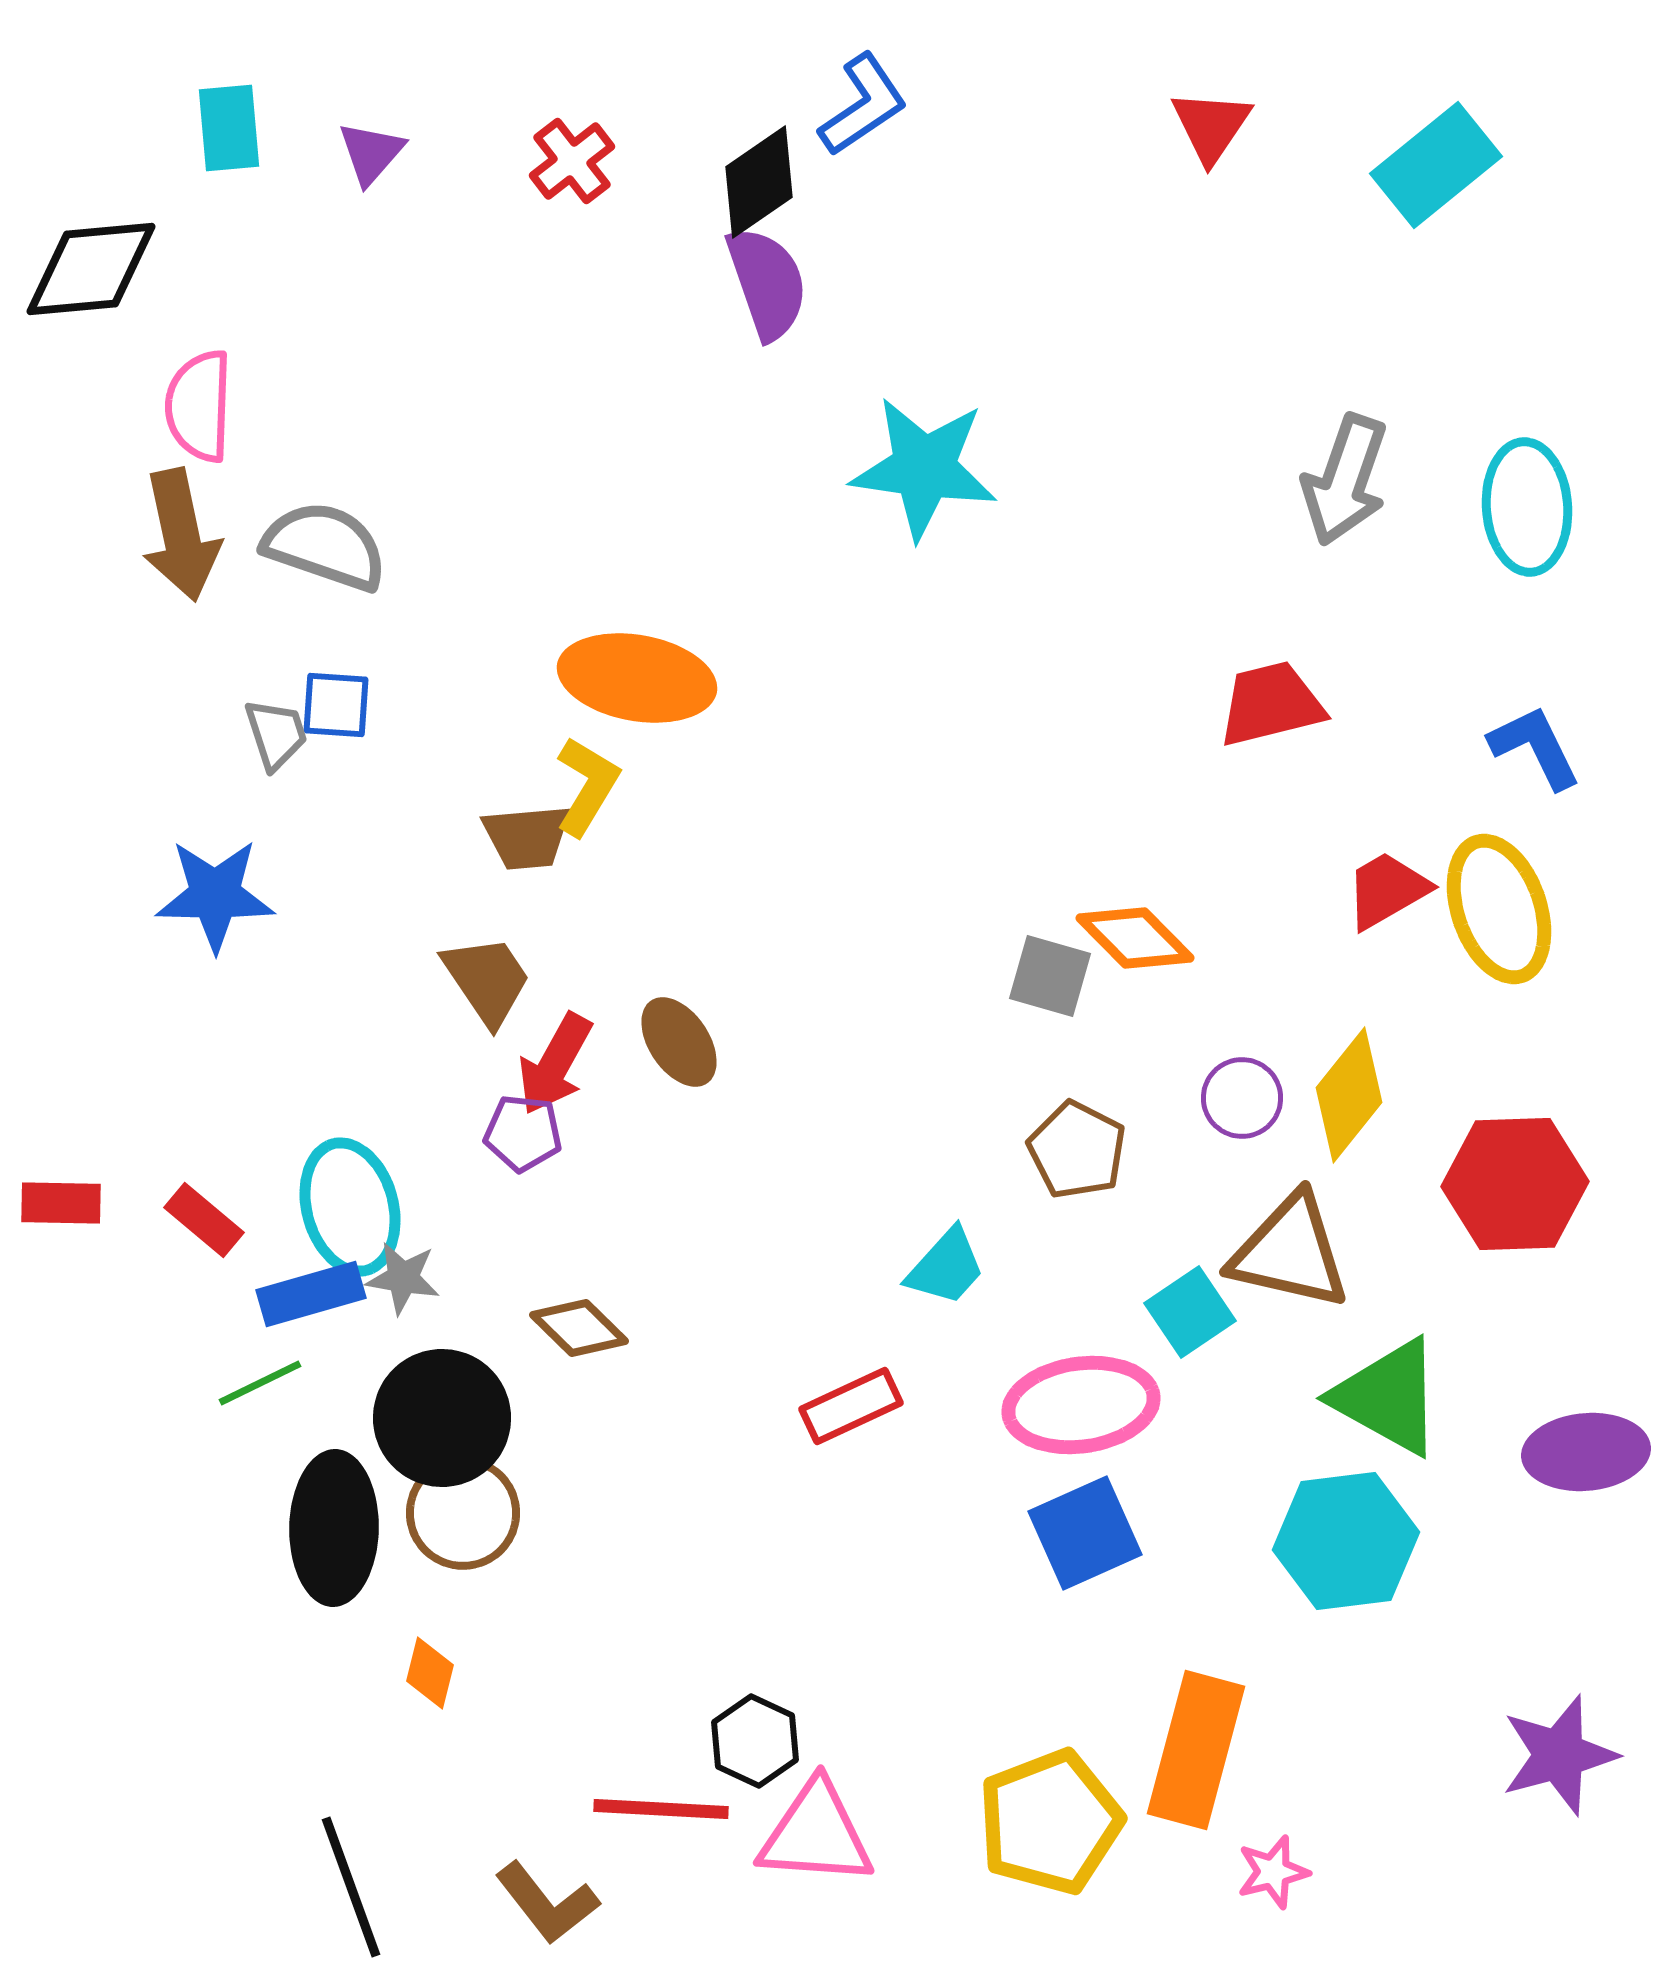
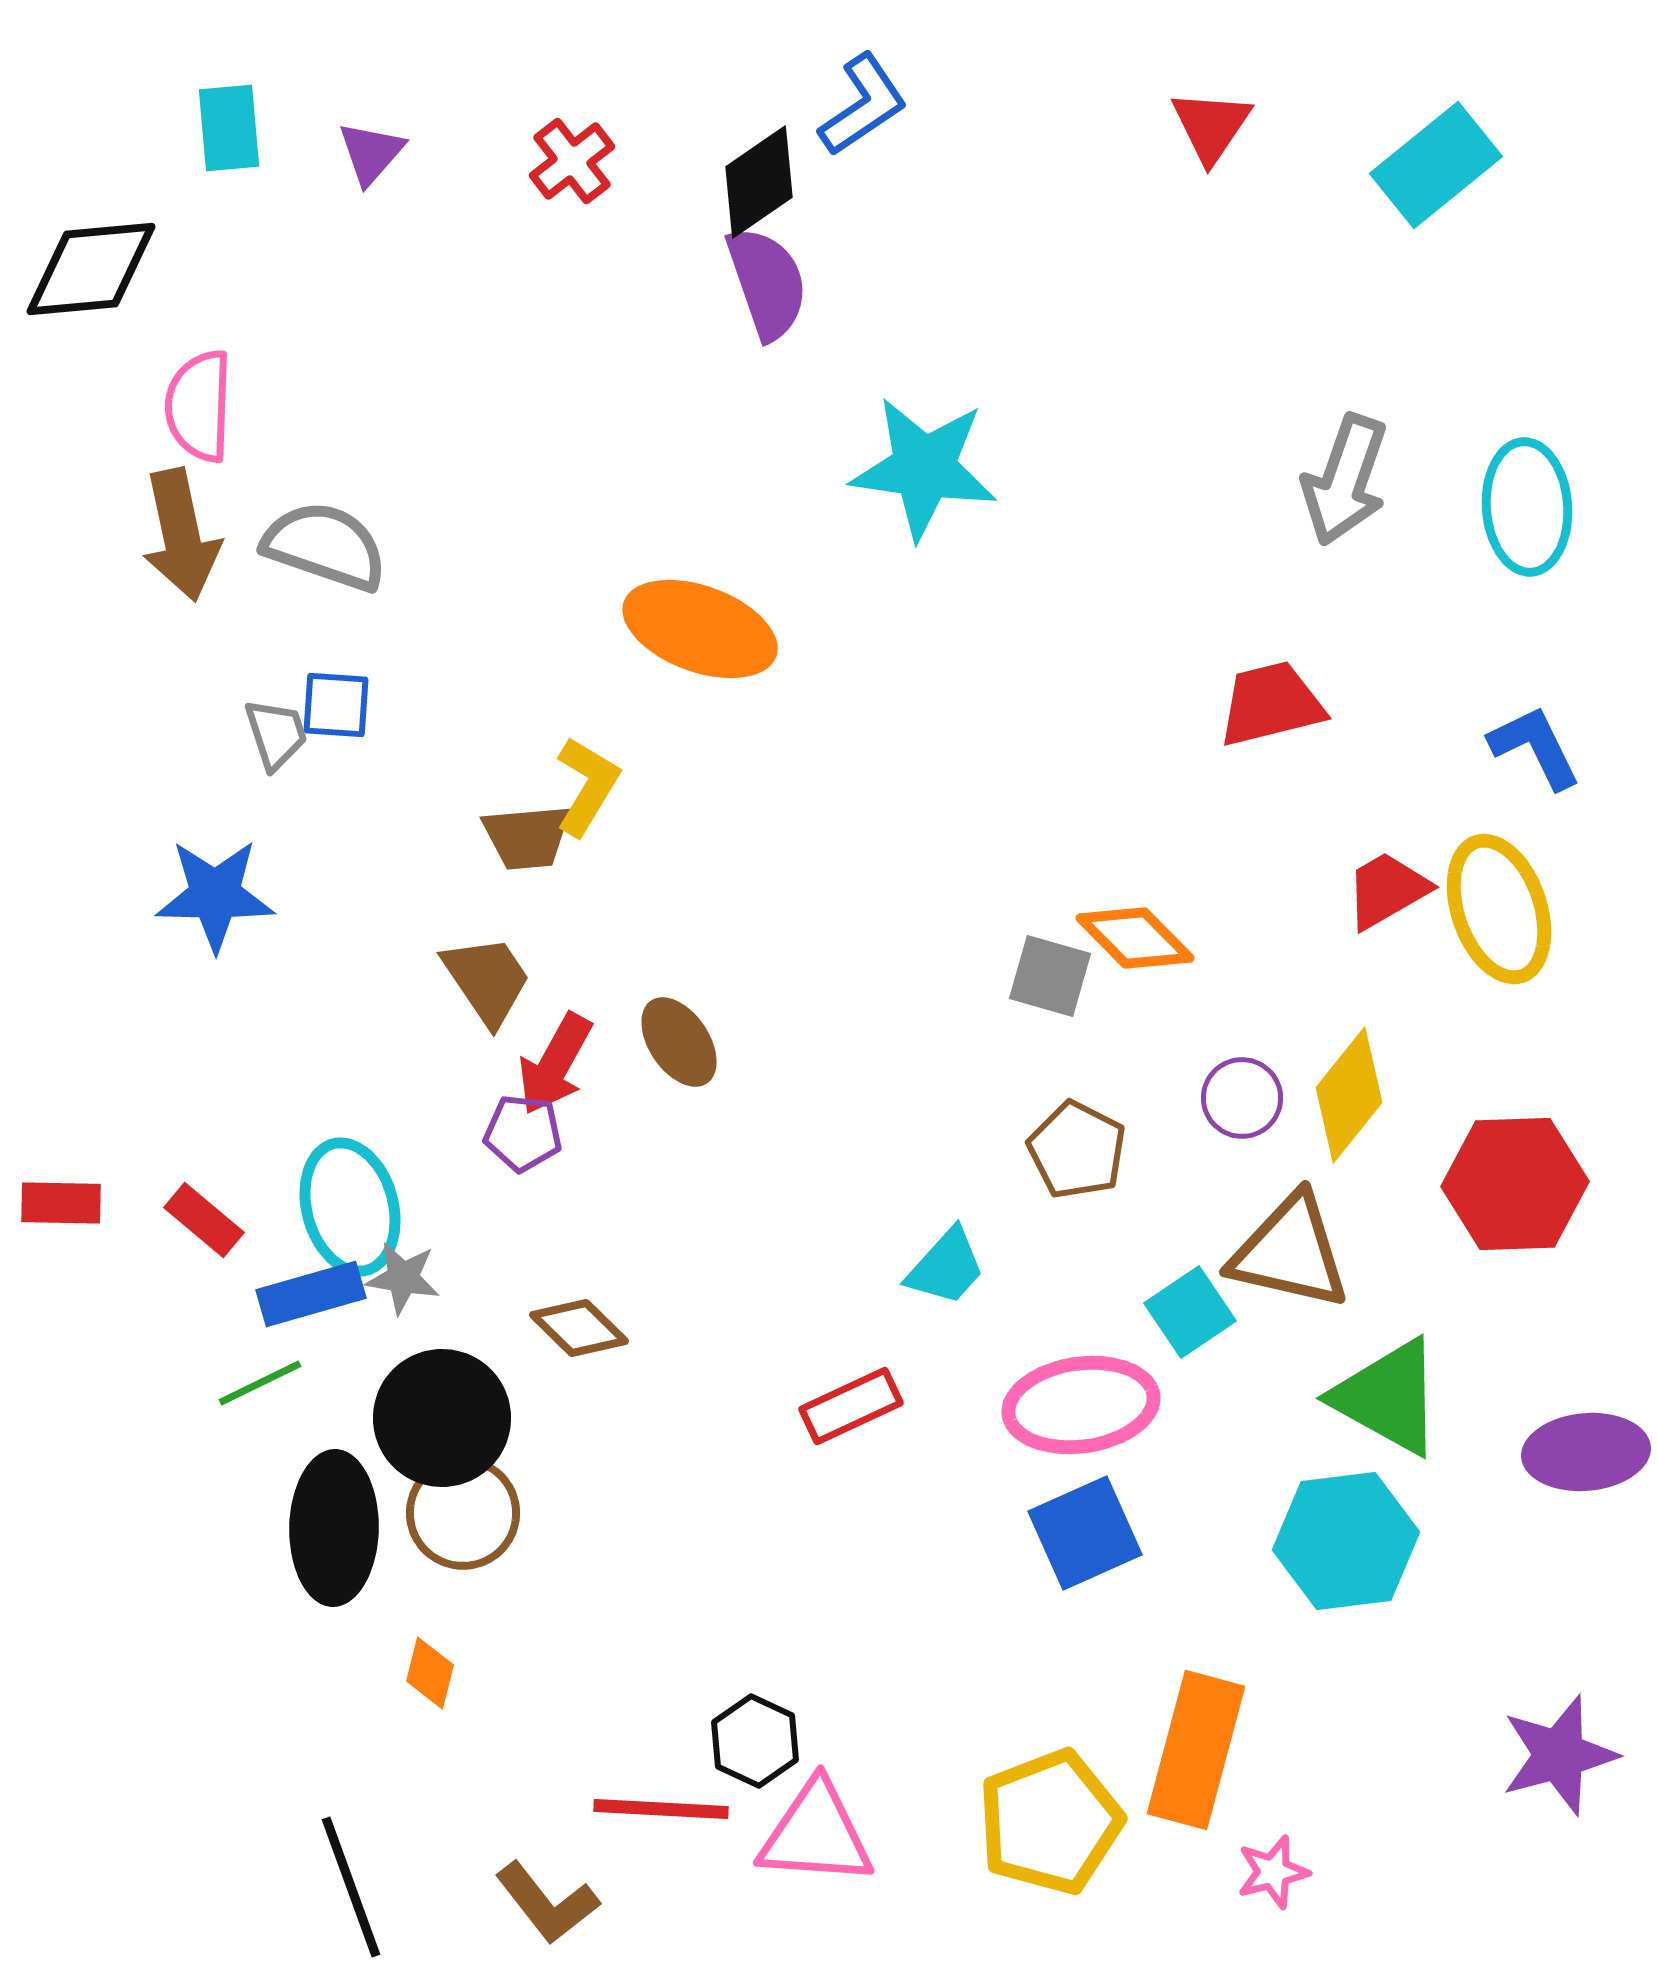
orange ellipse at (637, 678): moved 63 px right, 49 px up; rotated 10 degrees clockwise
